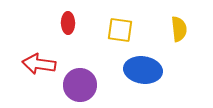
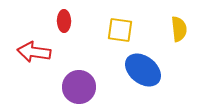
red ellipse: moved 4 px left, 2 px up
red arrow: moved 5 px left, 12 px up
blue ellipse: rotated 30 degrees clockwise
purple circle: moved 1 px left, 2 px down
